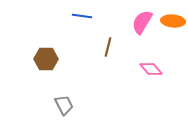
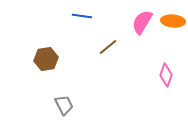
brown line: rotated 36 degrees clockwise
brown hexagon: rotated 10 degrees counterclockwise
pink diamond: moved 15 px right, 6 px down; rotated 60 degrees clockwise
